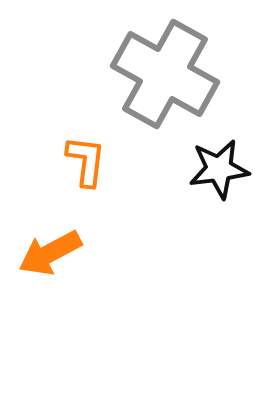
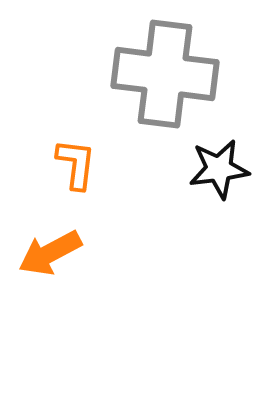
gray cross: rotated 22 degrees counterclockwise
orange L-shape: moved 10 px left, 3 px down
